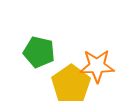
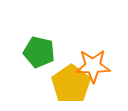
orange star: moved 4 px left
